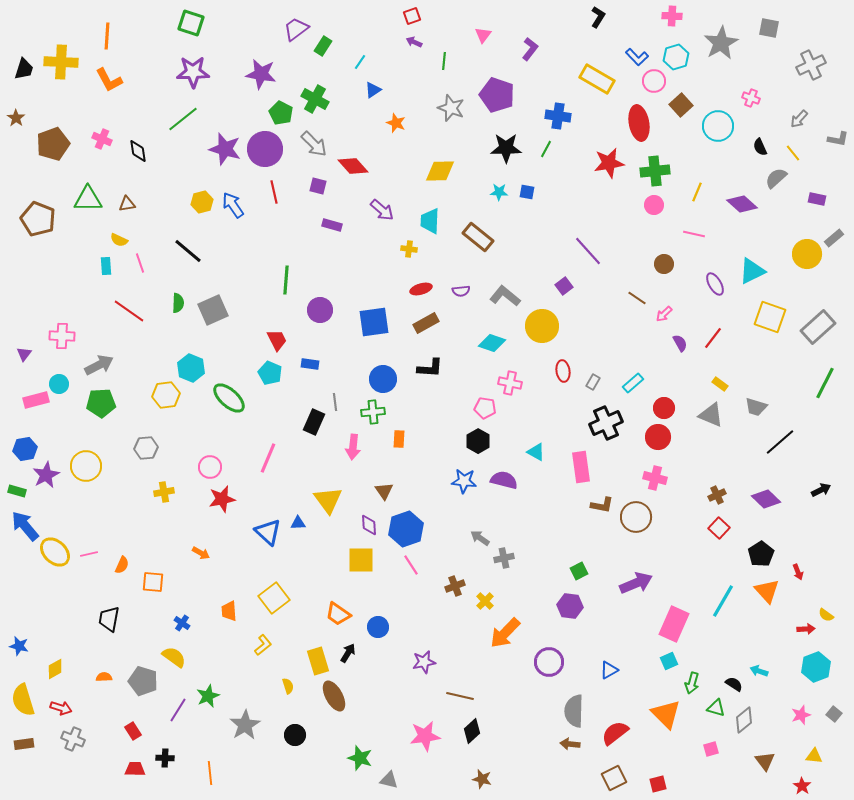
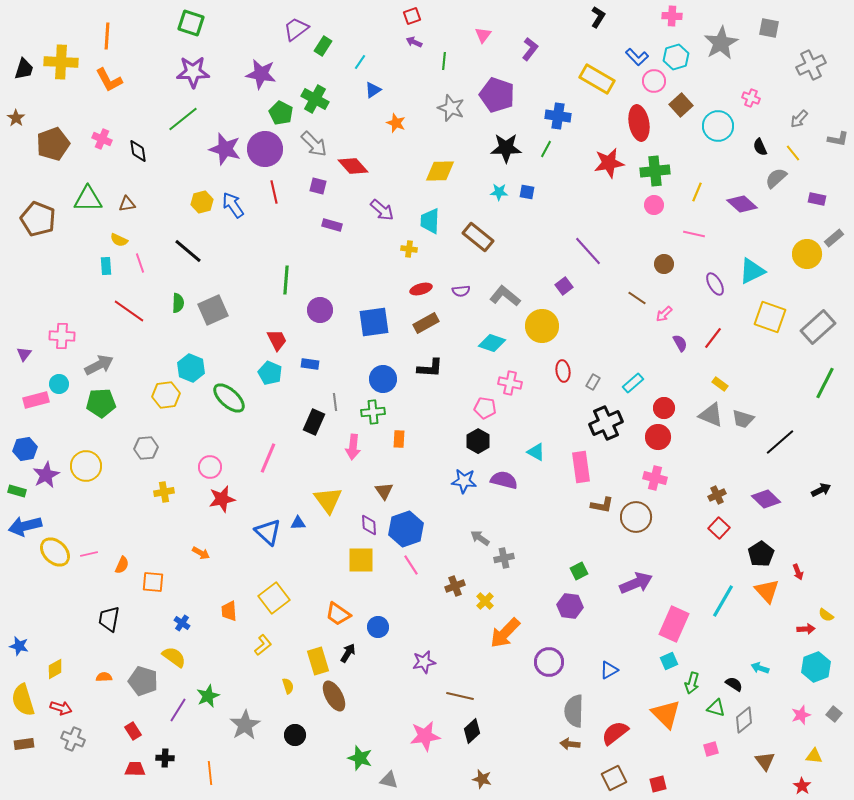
gray trapezoid at (756, 407): moved 13 px left, 12 px down
blue arrow at (25, 526): rotated 64 degrees counterclockwise
cyan arrow at (759, 671): moved 1 px right, 3 px up
